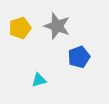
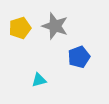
gray star: moved 2 px left
